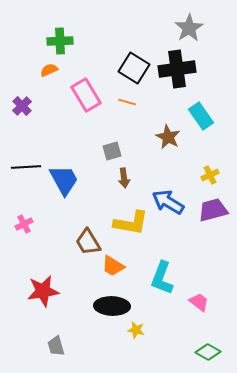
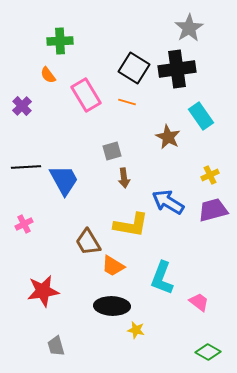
orange semicircle: moved 1 px left, 5 px down; rotated 102 degrees counterclockwise
yellow L-shape: moved 2 px down
